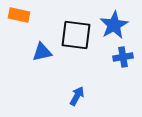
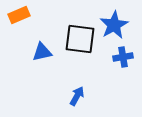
orange rectangle: rotated 35 degrees counterclockwise
black square: moved 4 px right, 4 px down
